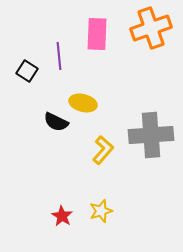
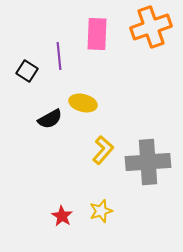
orange cross: moved 1 px up
black semicircle: moved 6 px left, 3 px up; rotated 55 degrees counterclockwise
gray cross: moved 3 px left, 27 px down
